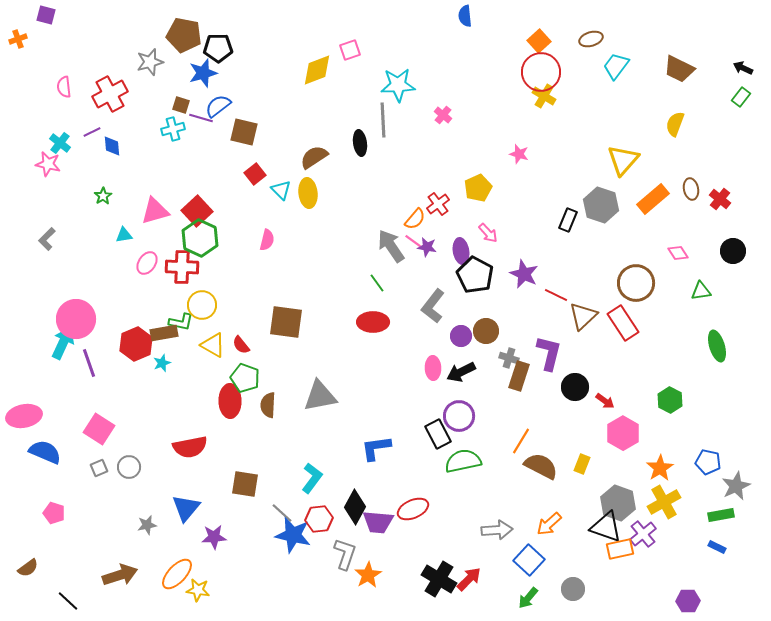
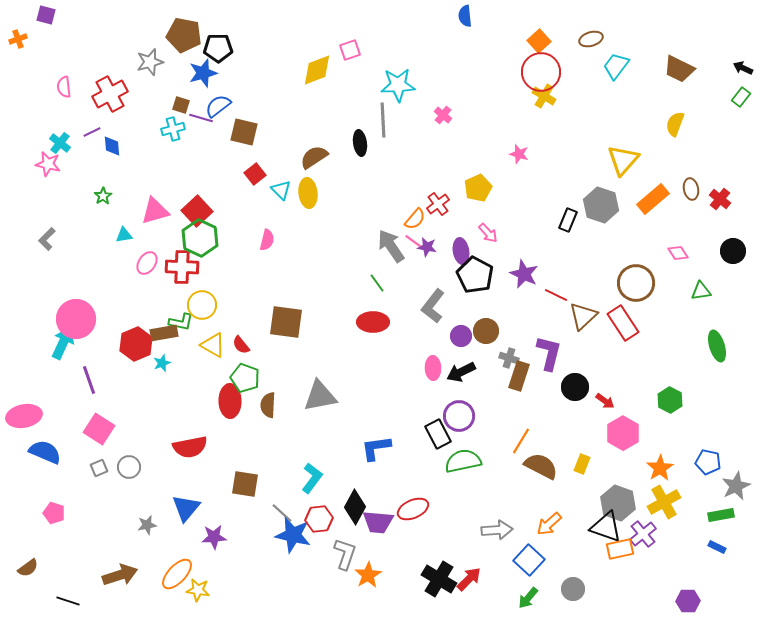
purple line at (89, 363): moved 17 px down
black line at (68, 601): rotated 25 degrees counterclockwise
